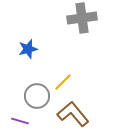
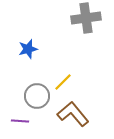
gray cross: moved 4 px right
purple line: rotated 12 degrees counterclockwise
